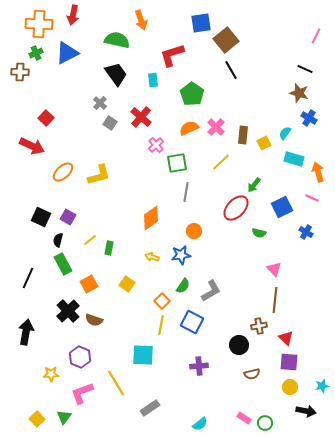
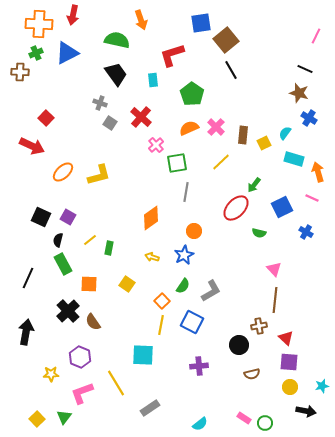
gray cross at (100, 103): rotated 24 degrees counterclockwise
blue star at (181, 255): moved 3 px right; rotated 18 degrees counterclockwise
orange square at (89, 284): rotated 30 degrees clockwise
brown semicircle at (94, 320): moved 1 px left, 2 px down; rotated 36 degrees clockwise
